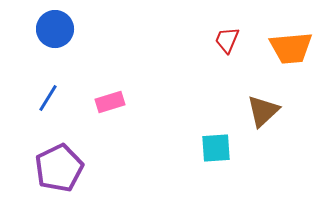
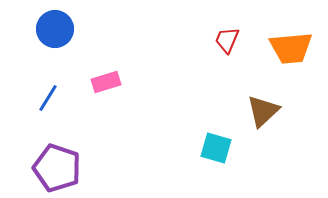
pink rectangle: moved 4 px left, 20 px up
cyan square: rotated 20 degrees clockwise
purple pentagon: moved 2 px left; rotated 27 degrees counterclockwise
